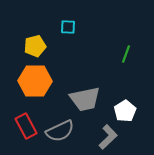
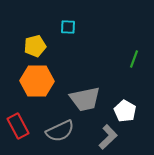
green line: moved 8 px right, 5 px down
orange hexagon: moved 2 px right
white pentagon: rotated 10 degrees counterclockwise
red rectangle: moved 8 px left
